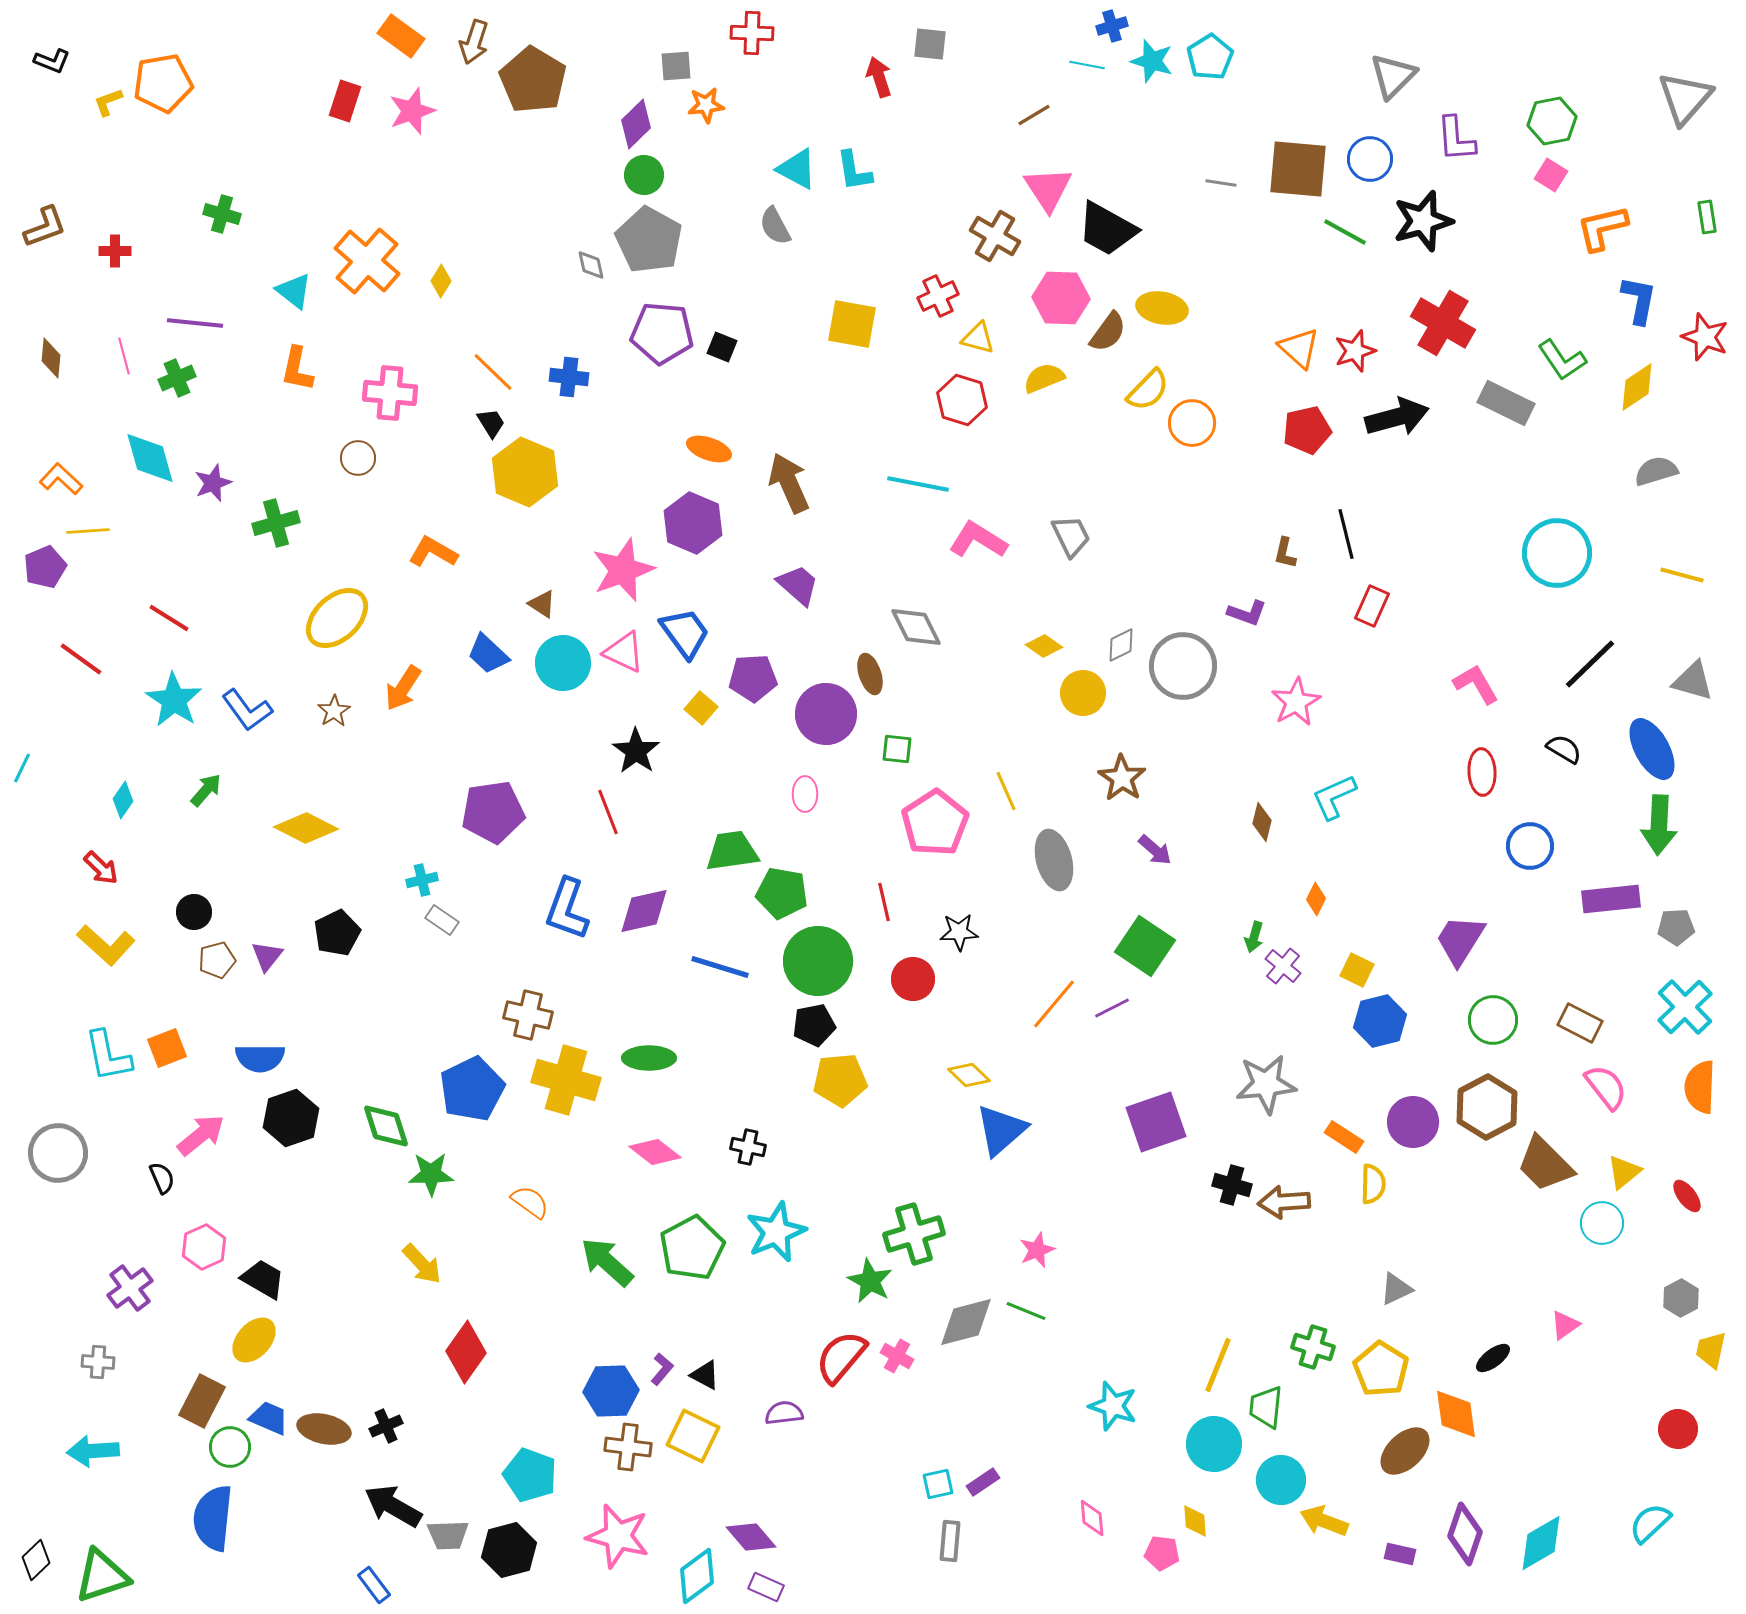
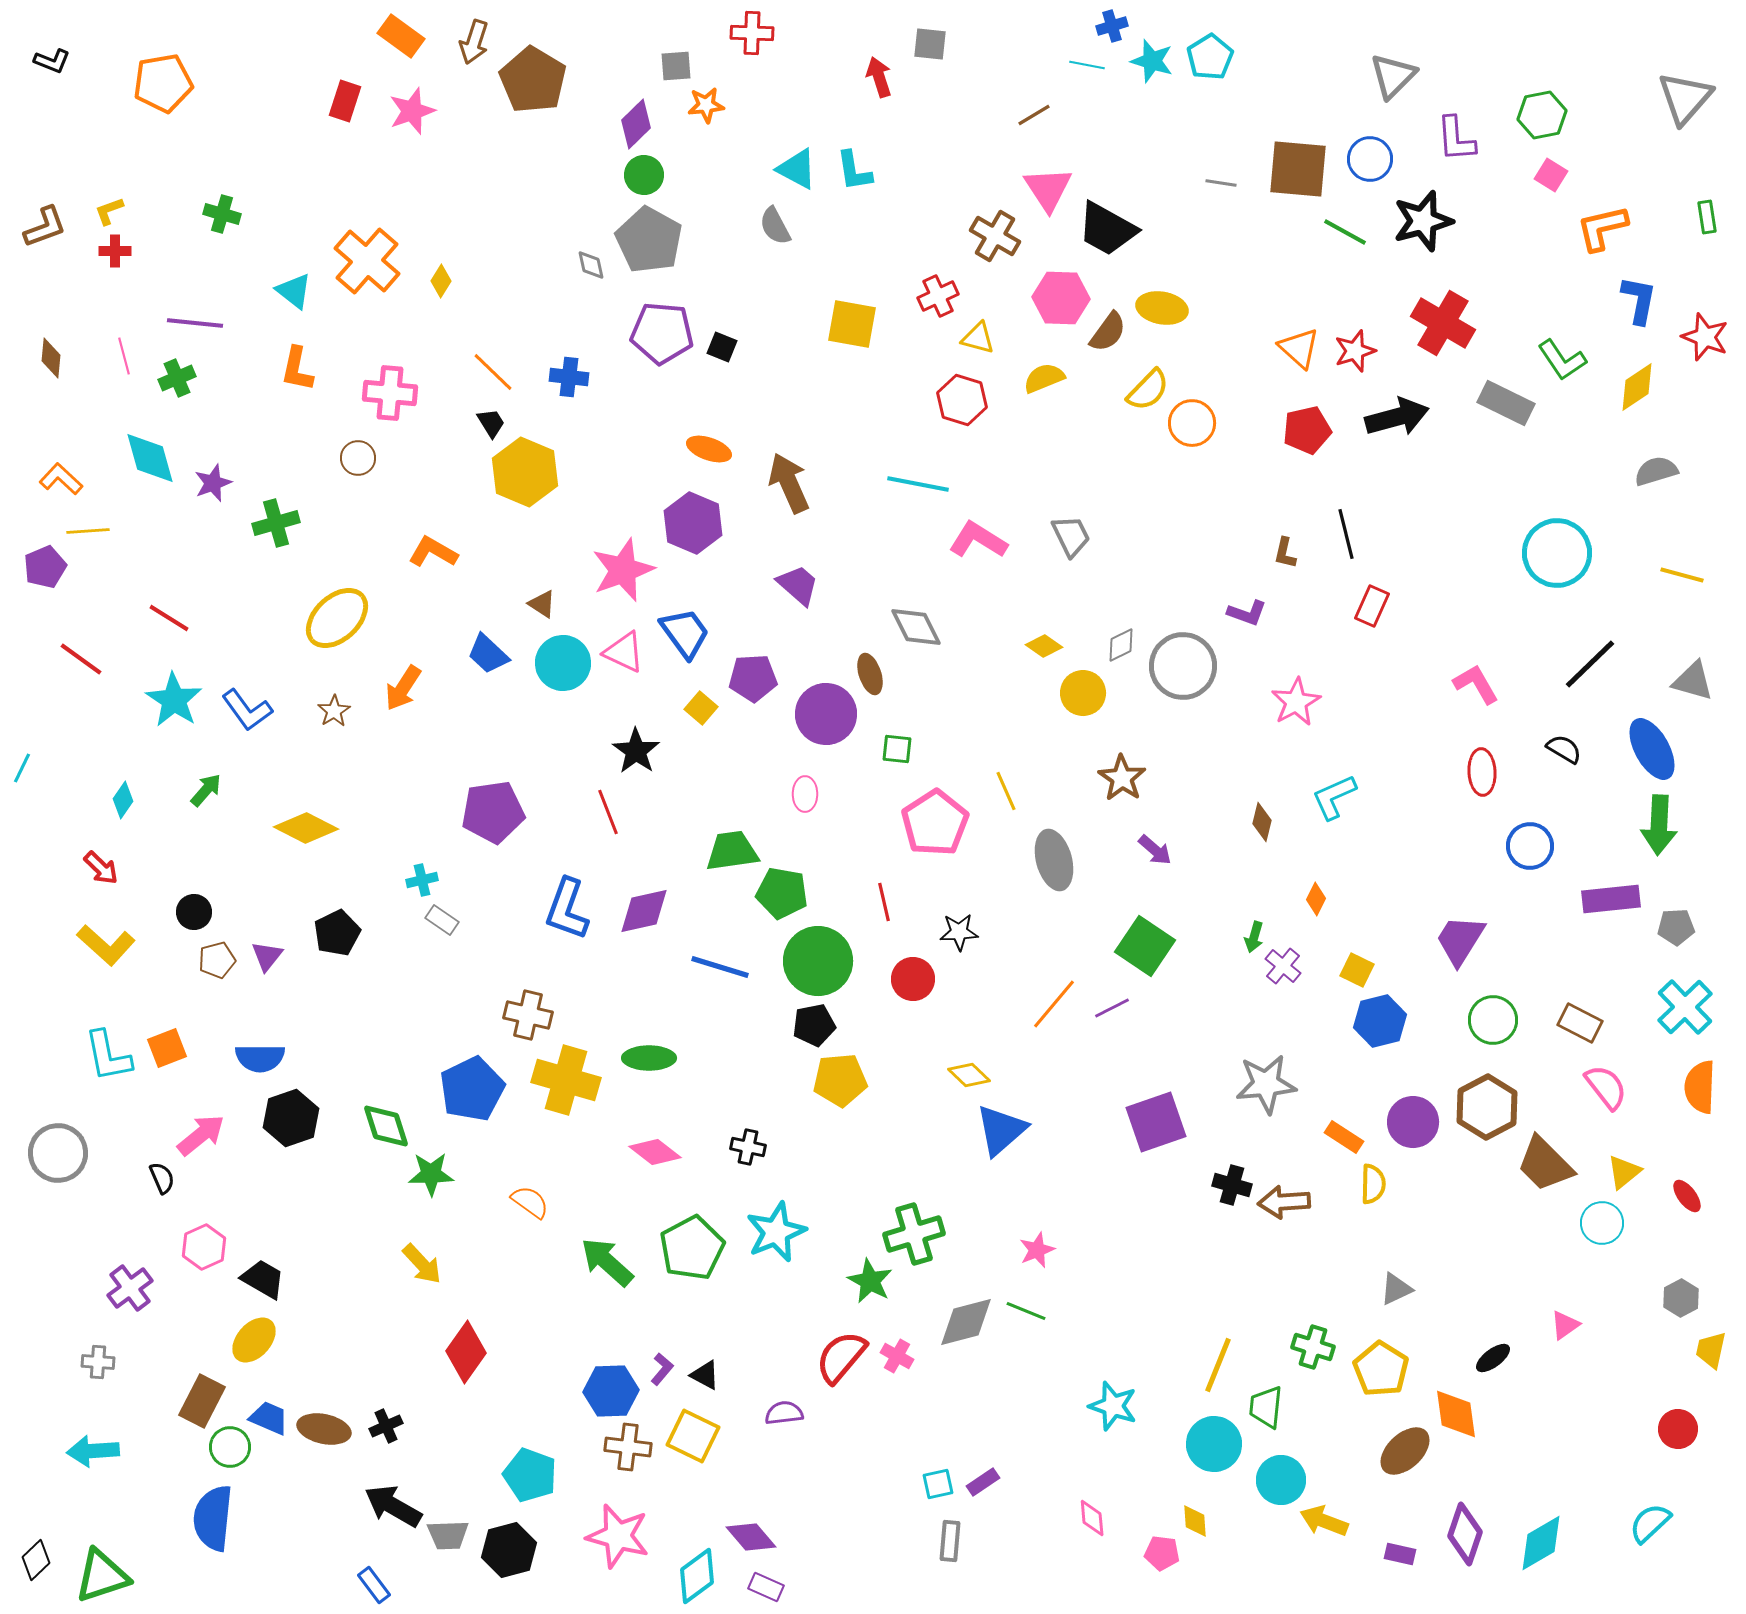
yellow L-shape at (108, 102): moved 1 px right, 109 px down
green hexagon at (1552, 121): moved 10 px left, 6 px up
